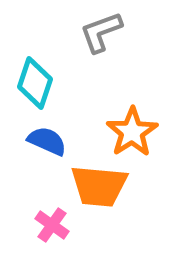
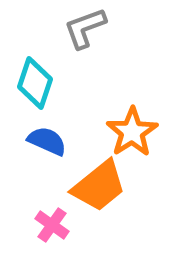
gray L-shape: moved 16 px left, 4 px up
orange trapezoid: rotated 44 degrees counterclockwise
